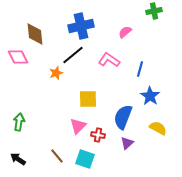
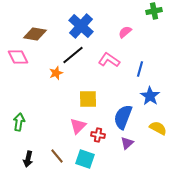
blue cross: rotated 35 degrees counterclockwise
brown diamond: rotated 75 degrees counterclockwise
black arrow: moved 10 px right; rotated 112 degrees counterclockwise
